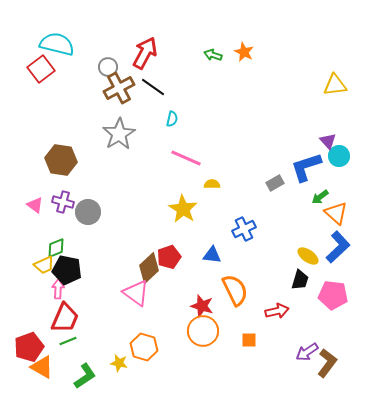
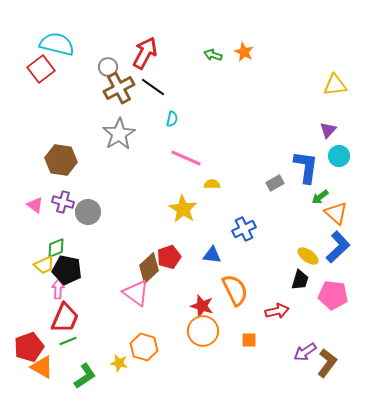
purple triangle at (328, 141): moved 11 px up; rotated 24 degrees clockwise
blue L-shape at (306, 167): rotated 116 degrees clockwise
purple arrow at (307, 352): moved 2 px left
